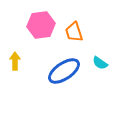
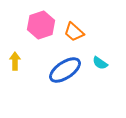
pink hexagon: rotated 12 degrees counterclockwise
orange trapezoid: rotated 30 degrees counterclockwise
blue ellipse: moved 1 px right, 1 px up
